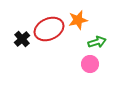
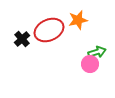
red ellipse: moved 1 px down
green arrow: moved 10 px down
